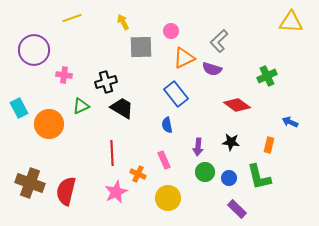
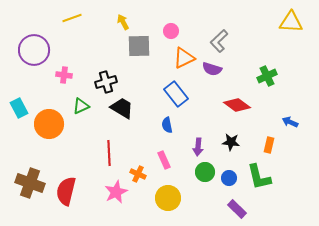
gray square: moved 2 px left, 1 px up
red line: moved 3 px left
